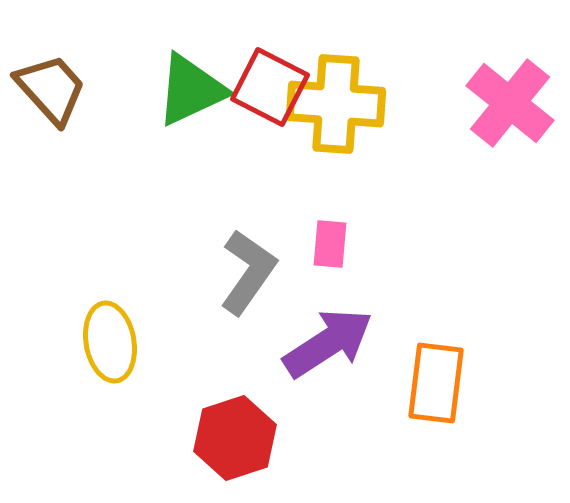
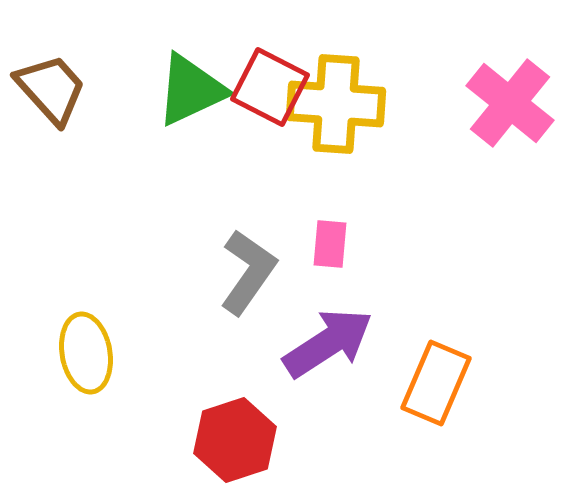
yellow ellipse: moved 24 px left, 11 px down
orange rectangle: rotated 16 degrees clockwise
red hexagon: moved 2 px down
